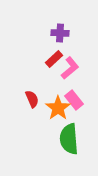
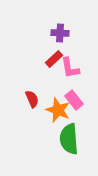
pink L-shape: rotated 120 degrees clockwise
orange star: moved 2 px down; rotated 15 degrees counterclockwise
